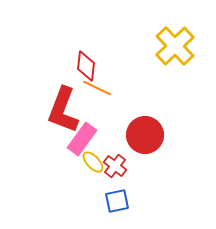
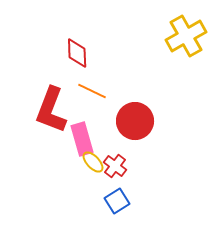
yellow cross: moved 11 px right, 10 px up; rotated 15 degrees clockwise
red diamond: moved 9 px left, 13 px up; rotated 8 degrees counterclockwise
orange line: moved 5 px left, 3 px down
red L-shape: moved 12 px left
red circle: moved 10 px left, 14 px up
pink rectangle: rotated 52 degrees counterclockwise
blue square: rotated 20 degrees counterclockwise
